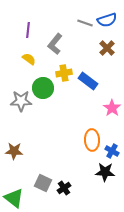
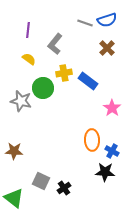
gray star: rotated 15 degrees clockwise
gray square: moved 2 px left, 2 px up
